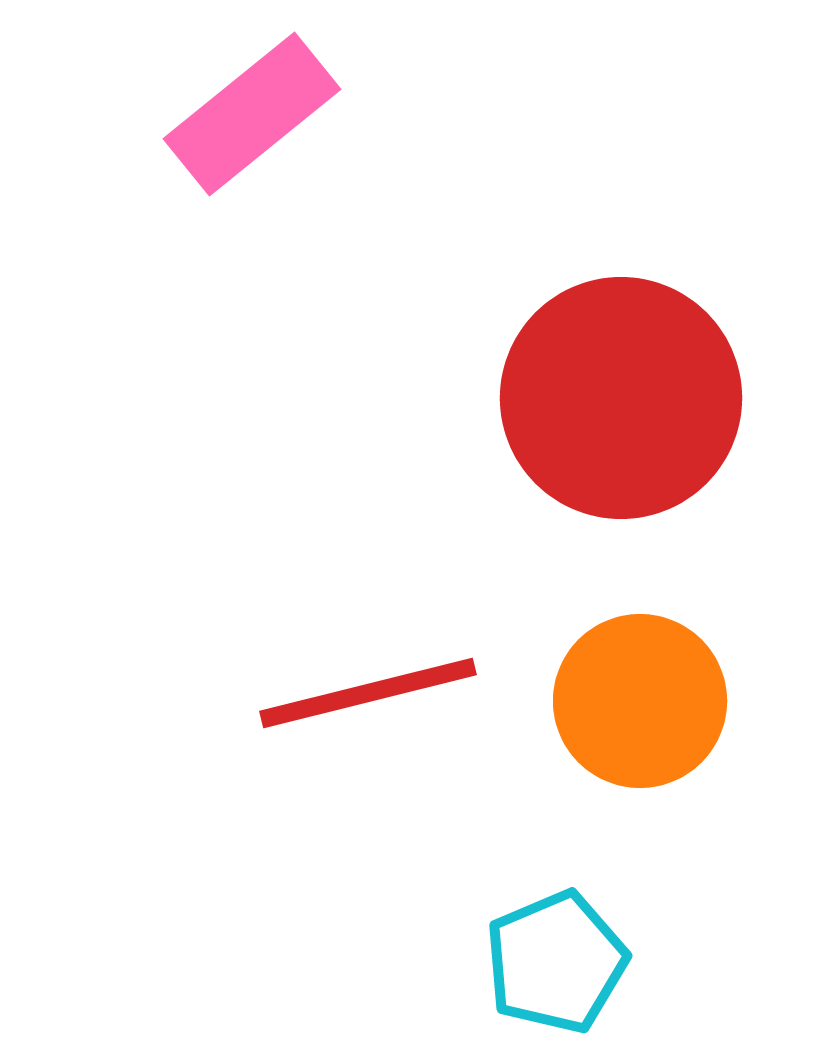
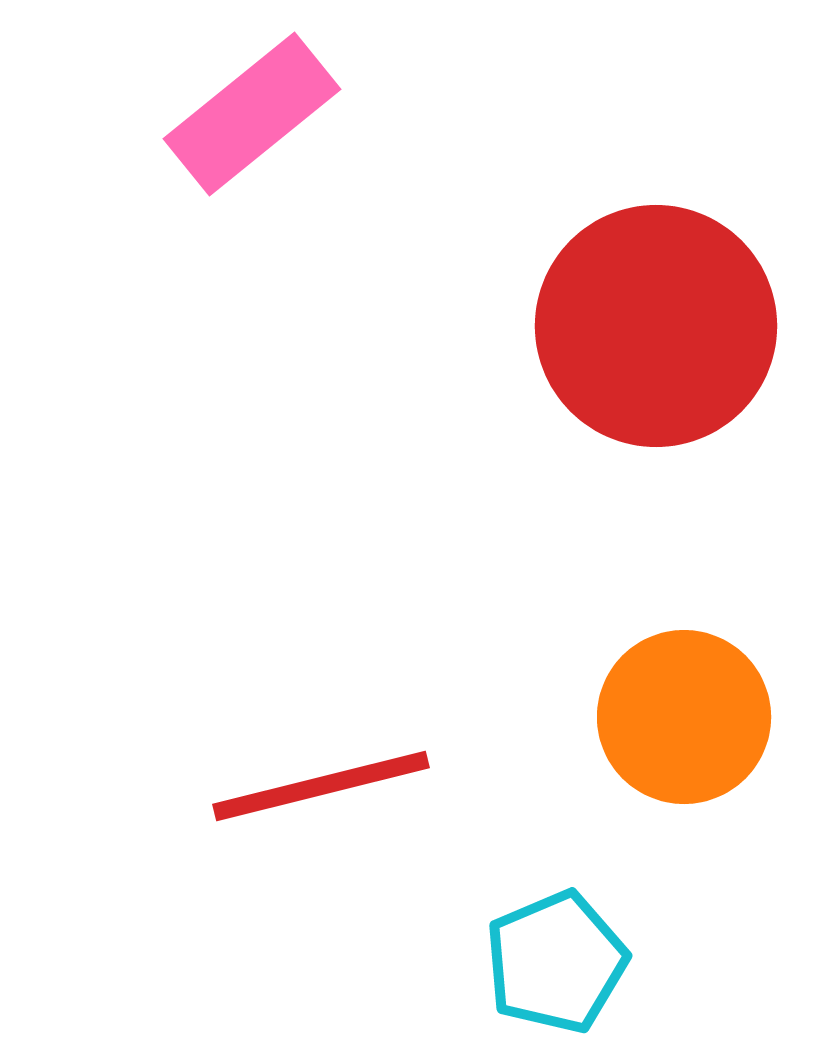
red circle: moved 35 px right, 72 px up
red line: moved 47 px left, 93 px down
orange circle: moved 44 px right, 16 px down
